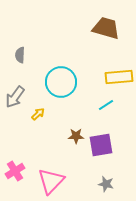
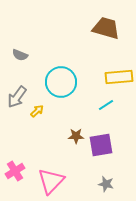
gray semicircle: rotated 70 degrees counterclockwise
gray arrow: moved 2 px right
yellow arrow: moved 1 px left, 3 px up
